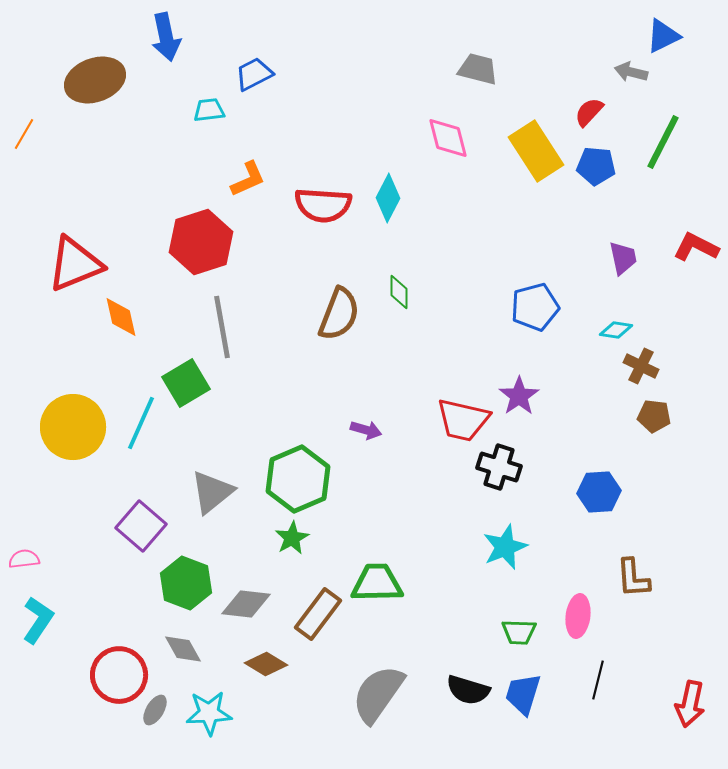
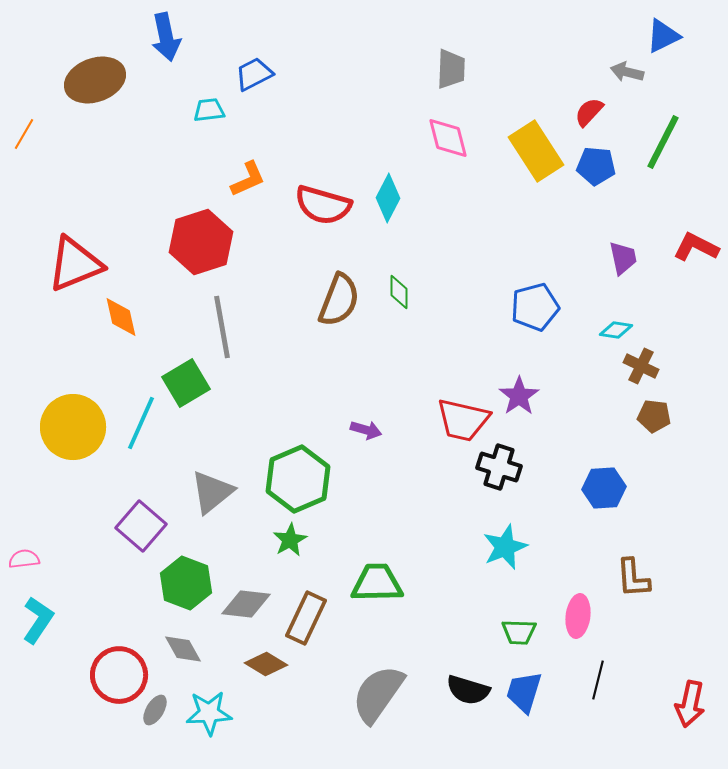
gray trapezoid at (478, 69): moved 27 px left; rotated 78 degrees clockwise
gray arrow at (631, 72): moved 4 px left
red semicircle at (323, 205): rotated 12 degrees clockwise
brown semicircle at (339, 314): moved 14 px up
blue hexagon at (599, 492): moved 5 px right, 4 px up
green star at (292, 538): moved 2 px left, 2 px down
brown rectangle at (318, 614): moved 12 px left, 4 px down; rotated 12 degrees counterclockwise
blue trapezoid at (523, 694): moved 1 px right, 2 px up
